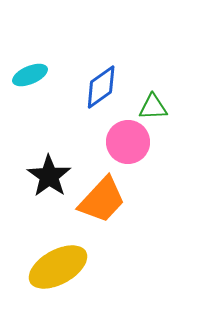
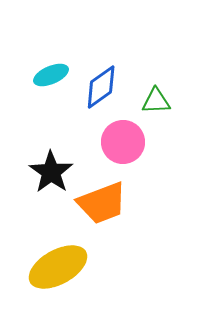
cyan ellipse: moved 21 px right
green triangle: moved 3 px right, 6 px up
pink circle: moved 5 px left
black star: moved 2 px right, 4 px up
orange trapezoid: moved 3 px down; rotated 26 degrees clockwise
